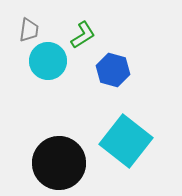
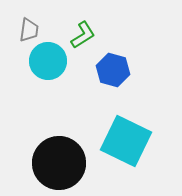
cyan square: rotated 12 degrees counterclockwise
